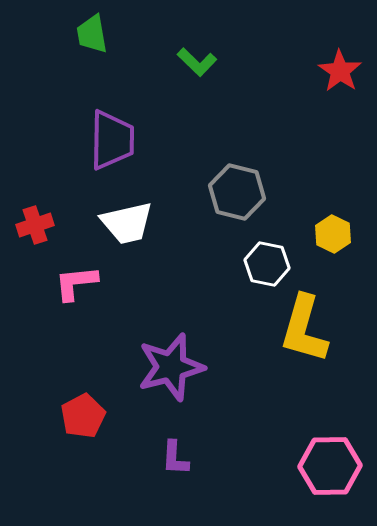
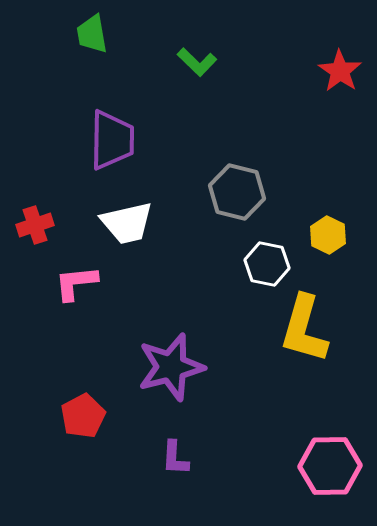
yellow hexagon: moved 5 px left, 1 px down
